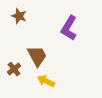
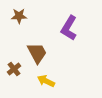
brown star: rotated 21 degrees counterclockwise
brown trapezoid: moved 3 px up
